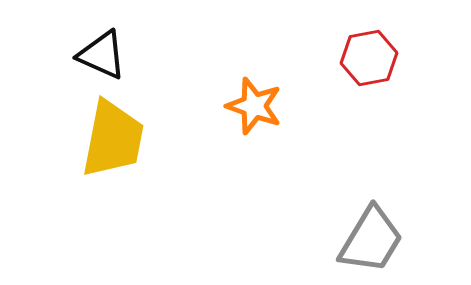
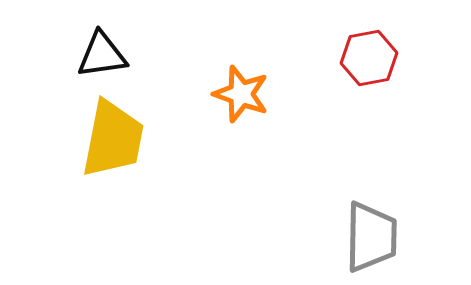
black triangle: rotated 32 degrees counterclockwise
orange star: moved 13 px left, 12 px up
gray trapezoid: moved 3 px up; rotated 30 degrees counterclockwise
